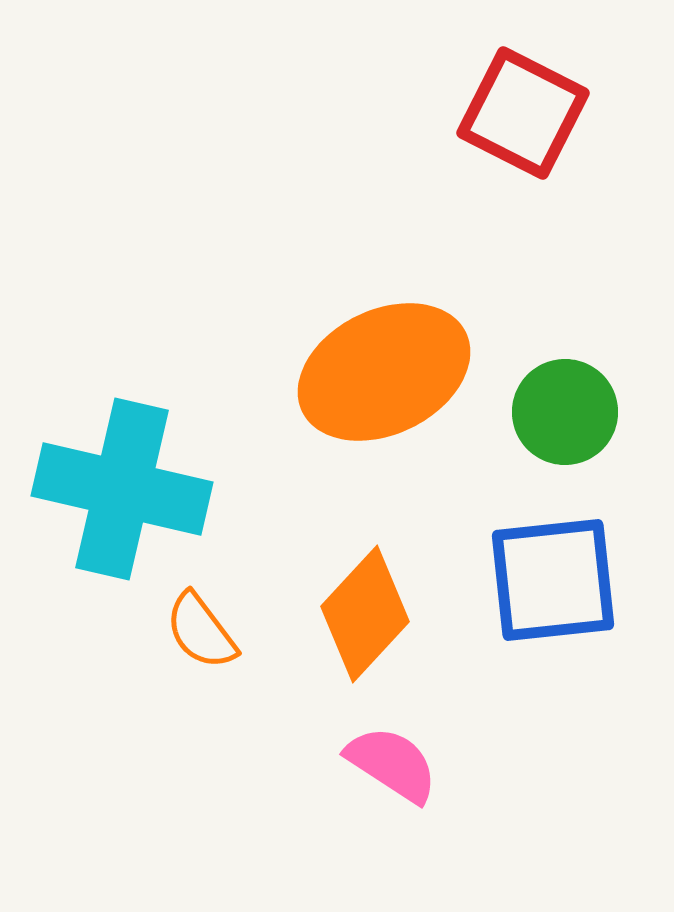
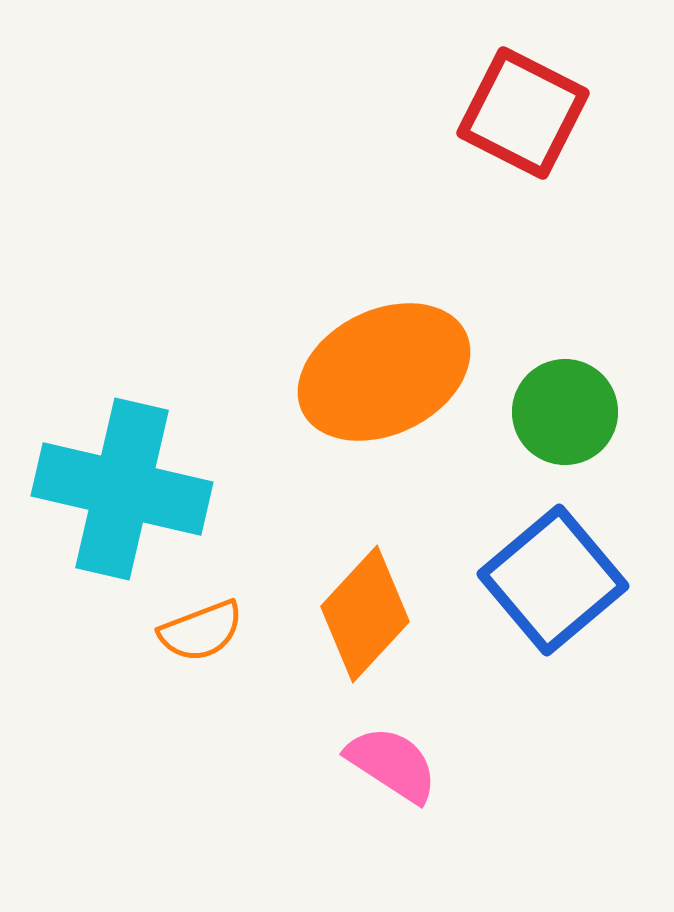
blue square: rotated 34 degrees counterclockwise
orange semicircle: rotated 74 degrees counterclockwise
